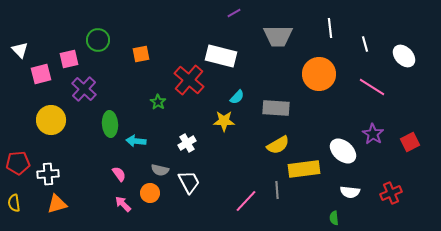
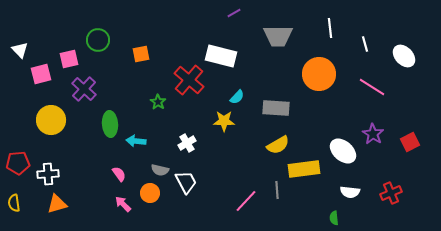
white trapezoid at (189, 182): moved 3 px left
